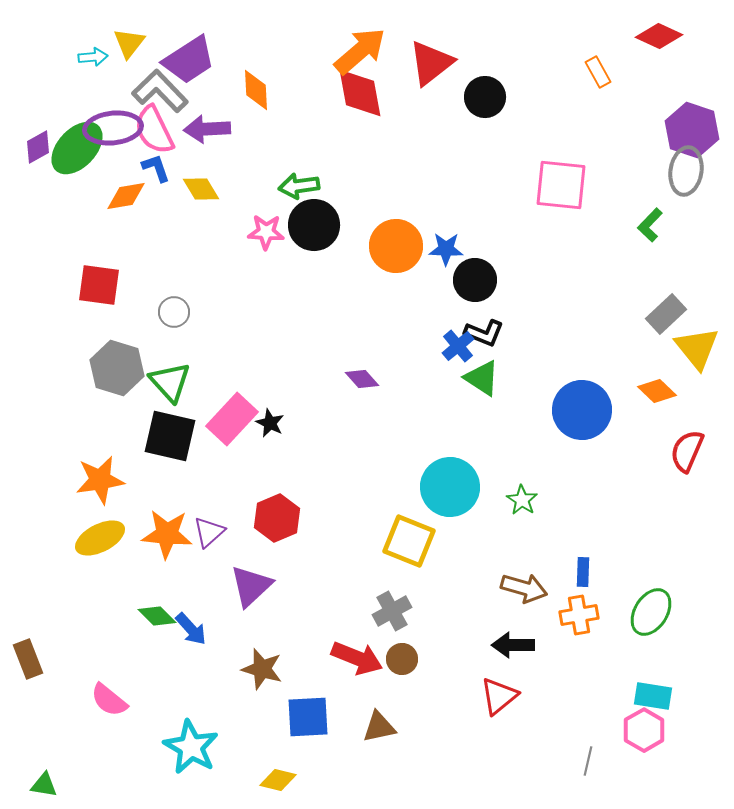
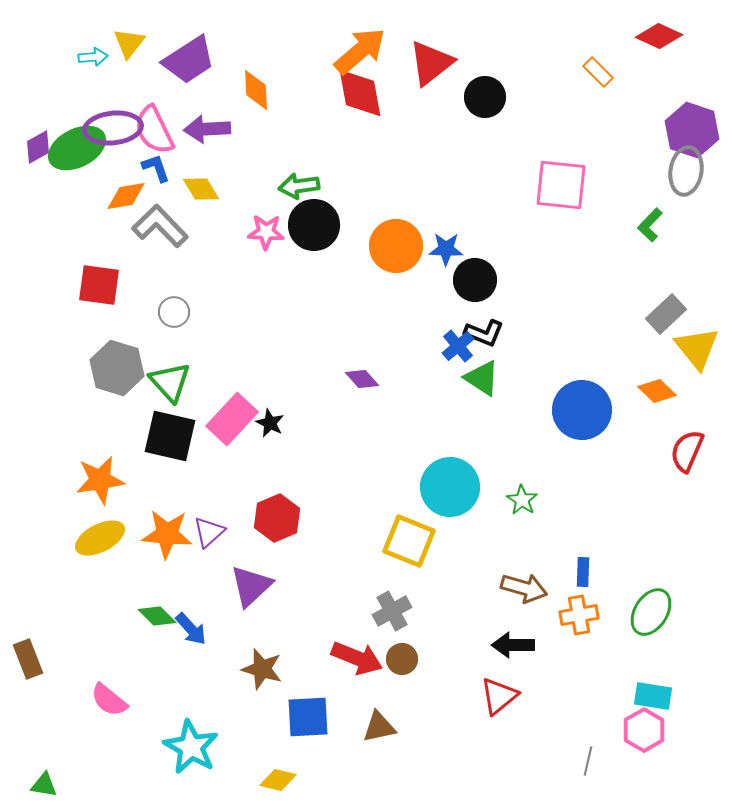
orange rectangle at (598, 72): rotated 16 degrees counterclockwise
gray L-shape at (160, 91): moved 135 px down
green ellipse at (77, 148): rotated 20 degrees clockwise
